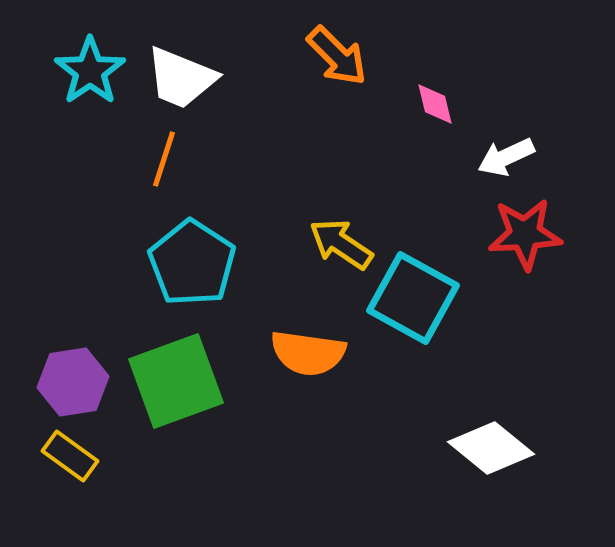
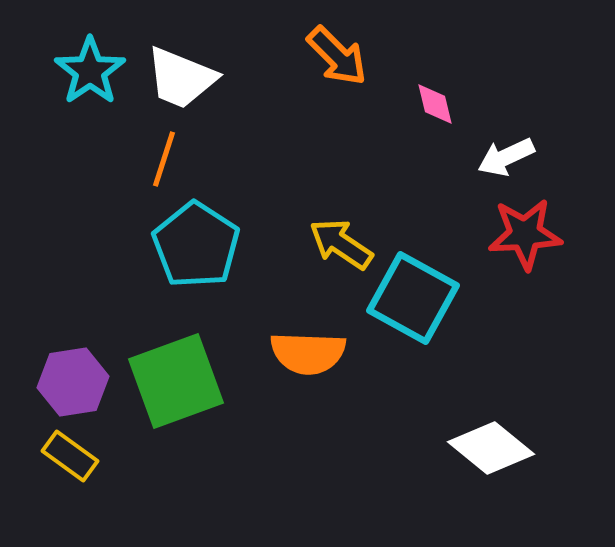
cyan pentagon: moved 4 px right, 18 px up
orange semicircle: rotated 6 degrees counterclockwise
